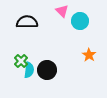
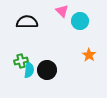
green cross: rotated 32 degrees clockwise
